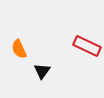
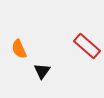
red rectangle: rotated 16 degrees clockwise
